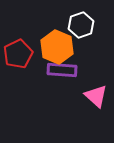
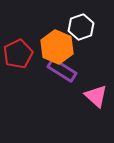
white hexagon: moved 2 px down
purple rectangle: rotated 28 degrees clockwise
